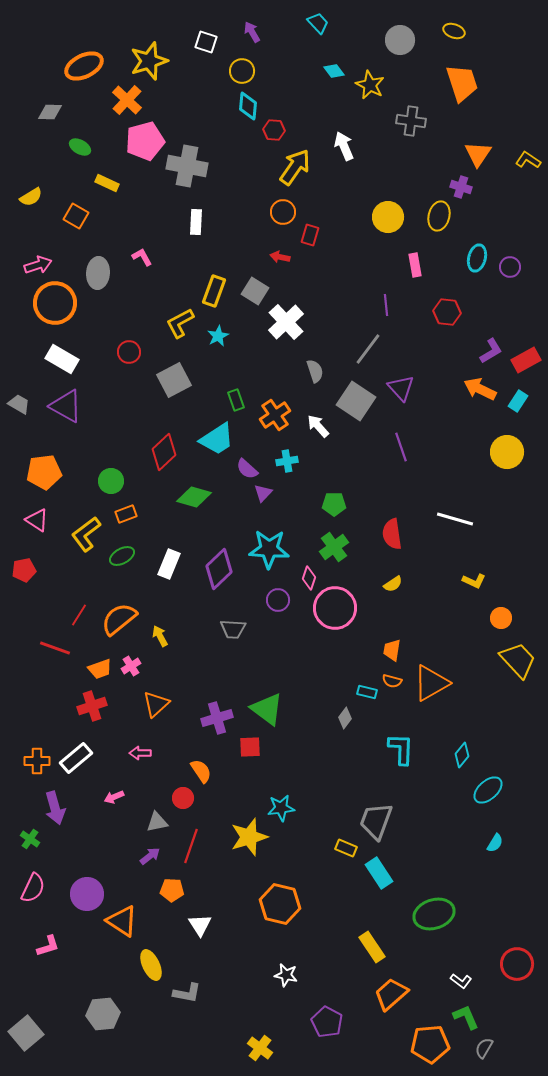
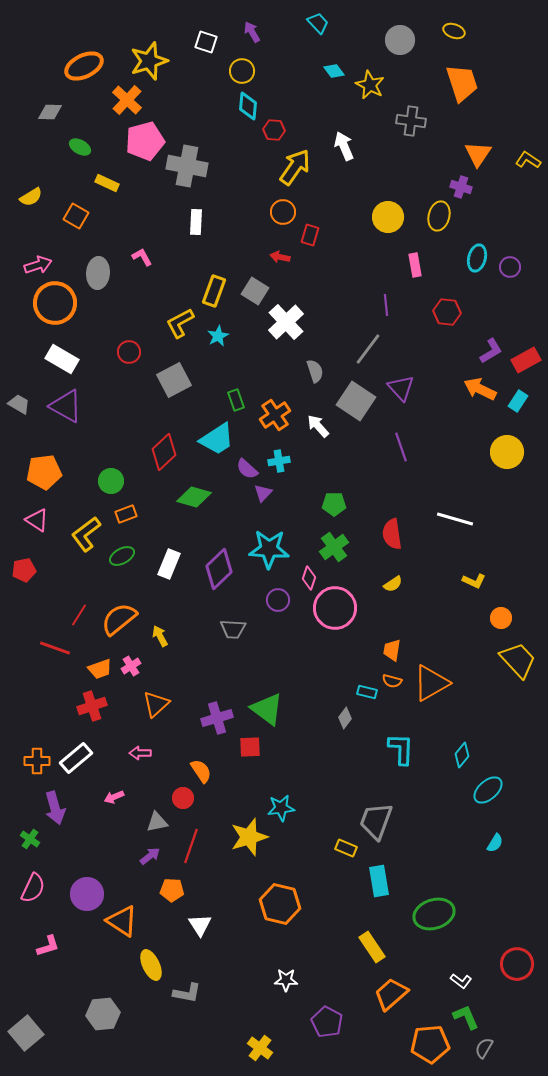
cyan cross at (287, 461): moved 8 px left
cyan rectangle at (379, 873): moved 8 px down; rotated 24 degrees clockwise
white star at (286, 975): moved 5 px down; rotated 10 degrees counterclockwise
